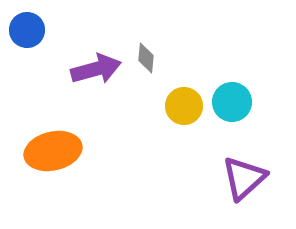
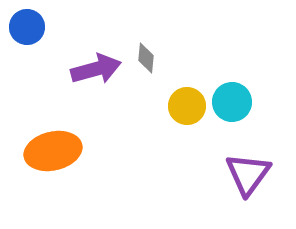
blue circle: moved 3 px up
yellow circle: moved 3 px right
purple triangle: moved 4 px right, 4 px up; rotated 12 degrees counterclockwise
